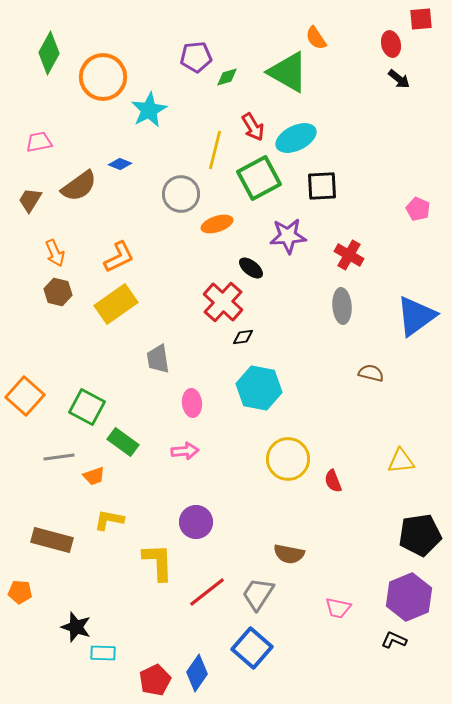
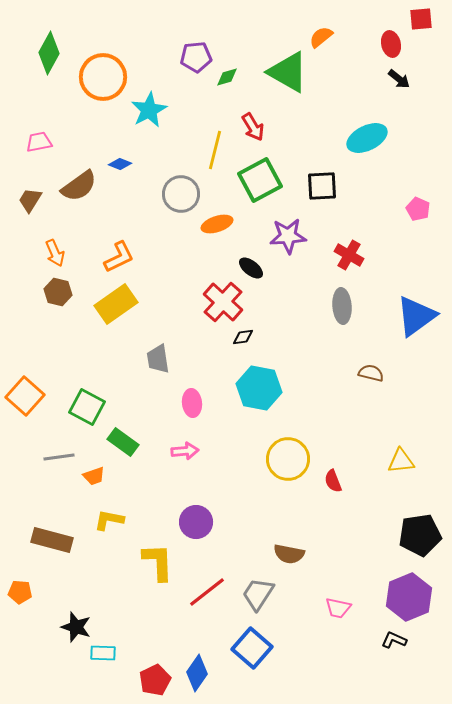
orange semicircle at (316, 38): moved 5 px right, 1 px up; rotated 85 degrees clockwise
cyan ellipse at (296, 138): moved 71 px right
green square at (259, 178): moved 1 px right, 2 px down
